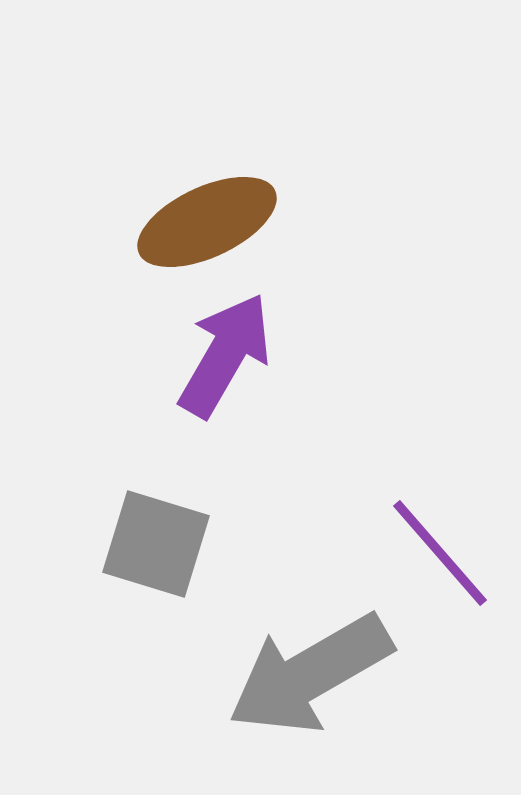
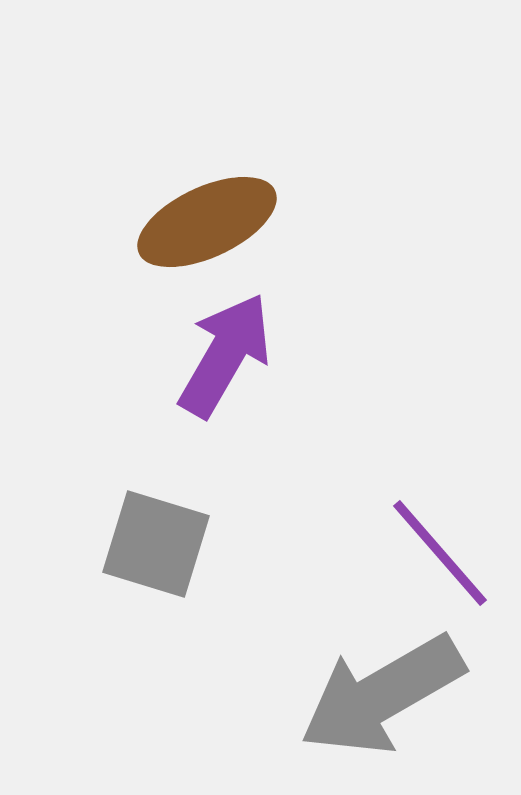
gray arrow: moved 72 px right, 21 px down
